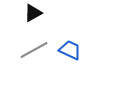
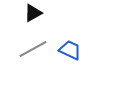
gray line: moved 1 px left, 1 px up
